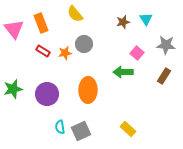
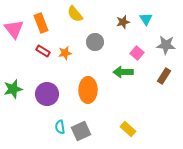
gray circle: moved 11 px right, 2 px up
